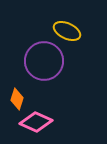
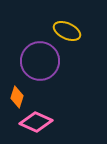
purple circle: moved 4 px left
orange diamond: moved 2 px up
